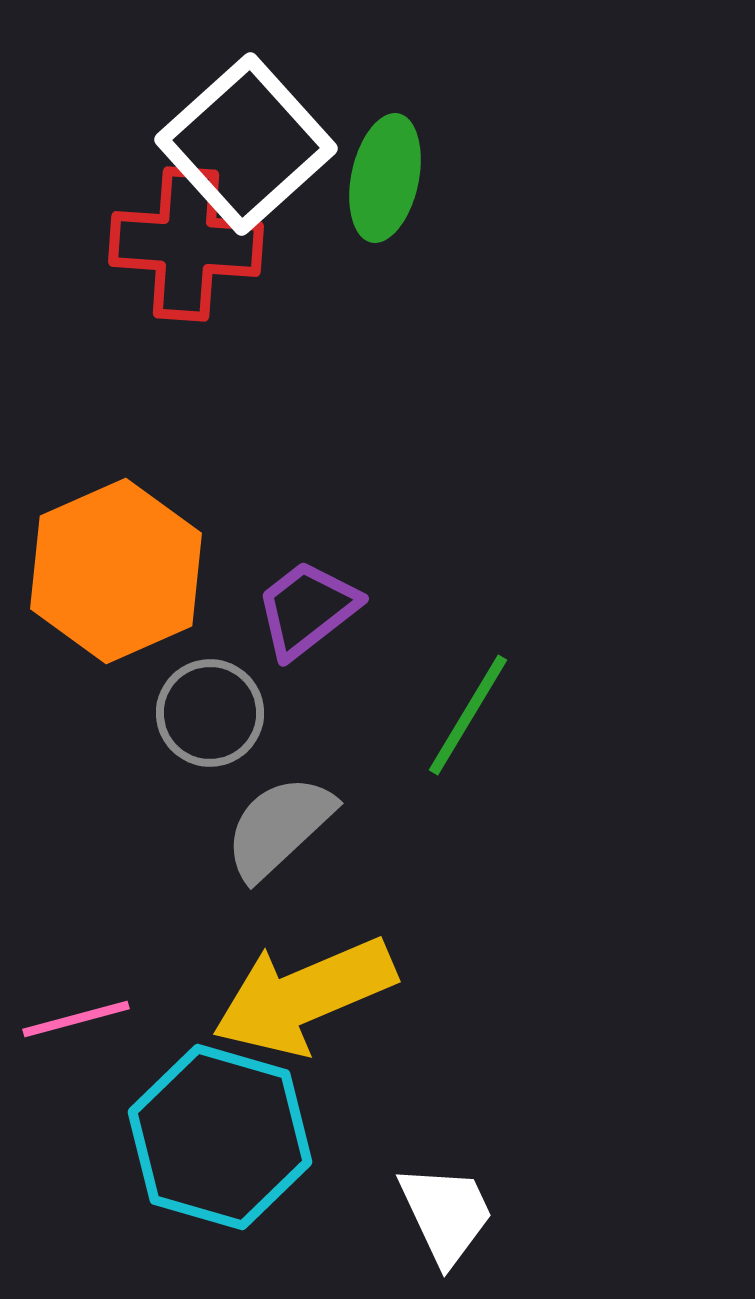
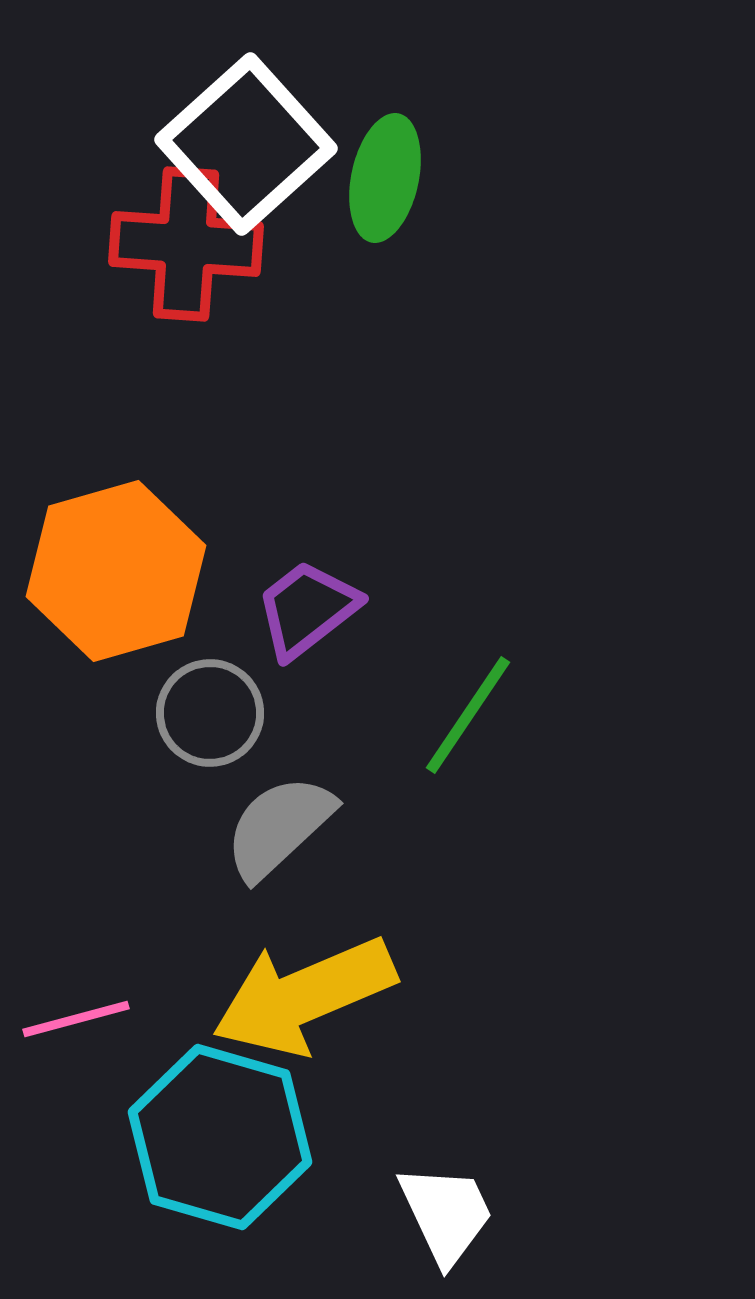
orange hexagon: rotated 8 degrees clockwise
green line: rotated 3 degrees clockwise
